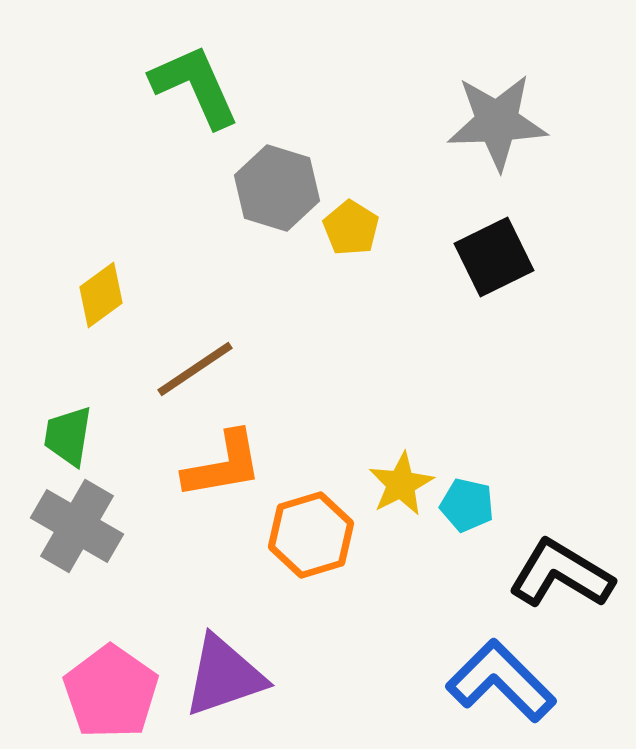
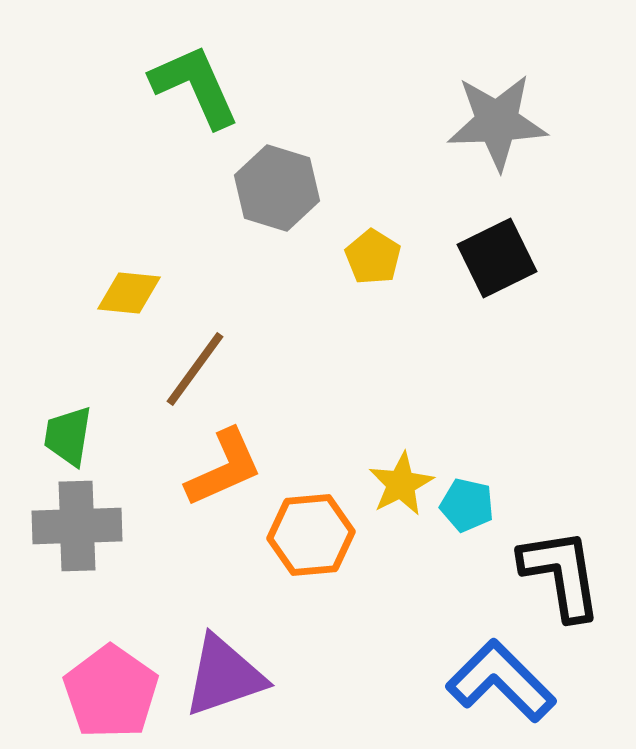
yellow pentagon: moved 22 px right, 29 px down
black square: moved 3 px right, 1 px down
yellow diamond: moved 28 px right, 2 px up; rotated 42 degrees clockwise
brown line: rotated 20 degrees counterclockwise
orange L-shape: moved 1 px right, 3 px down; rotated 14 degrees counterclockwise
gray cross: rotated 32 degrees counterclockwise
orange hexagon: rotated 12 degrees clockwise
black L-shape: rotated 50 degrees clockwise
